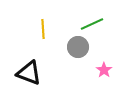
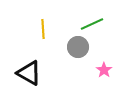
black triangle: rotated 8 degrees clockwise
